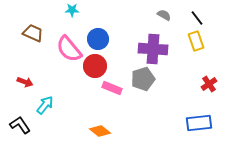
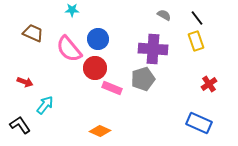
red circle: moved 2 px down
blue rectangle: rotated 30 degrees clockwise
orange diamond: rotated 15 degrees counterclockwise
